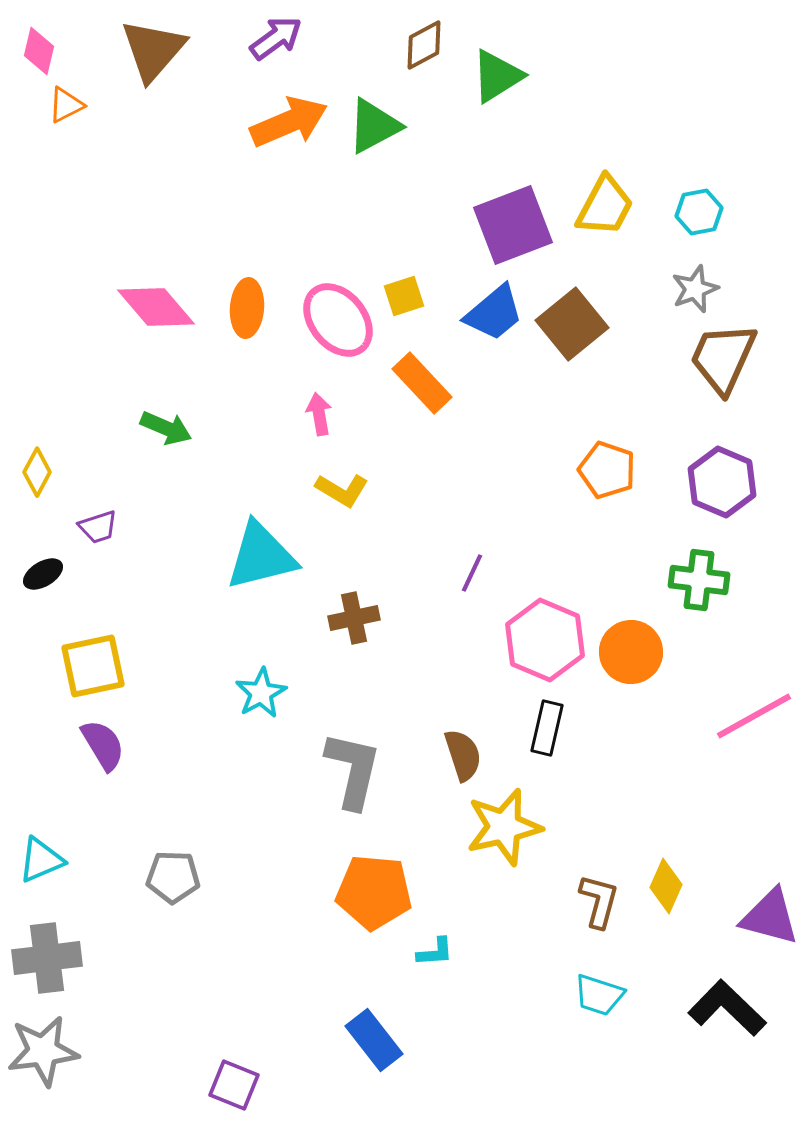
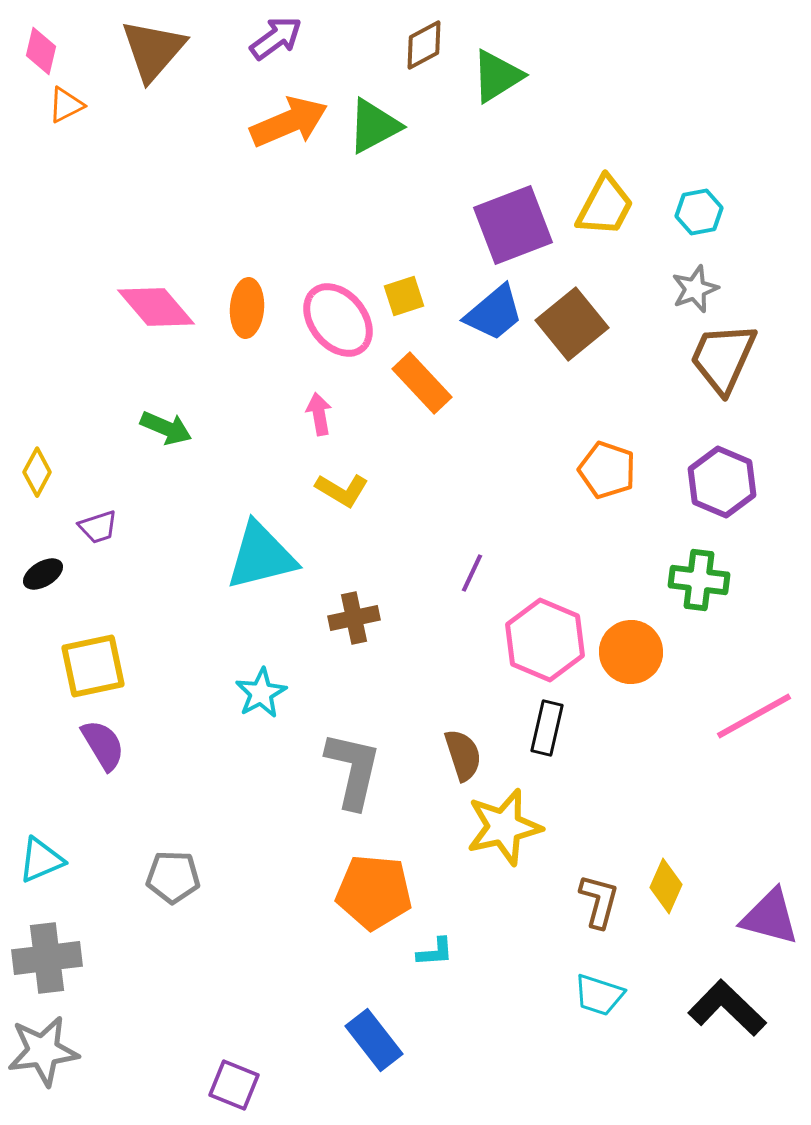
pink diamond at (39, 51): moved 2 px right
